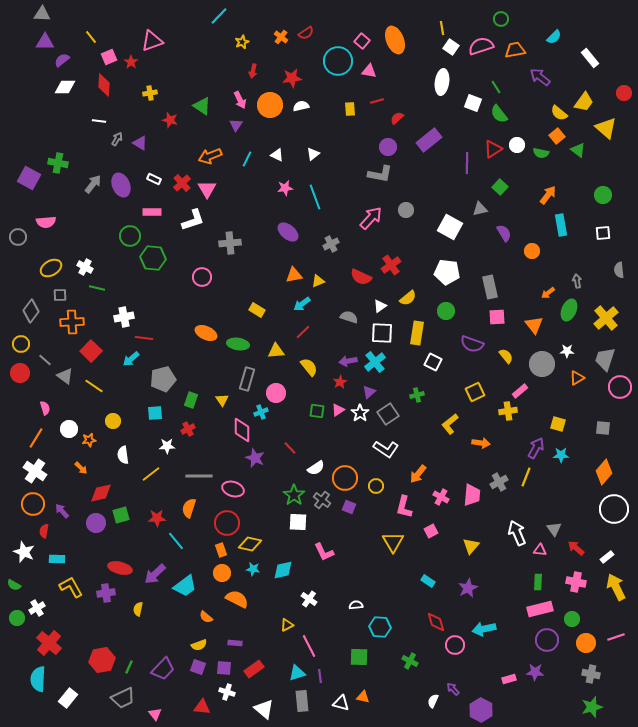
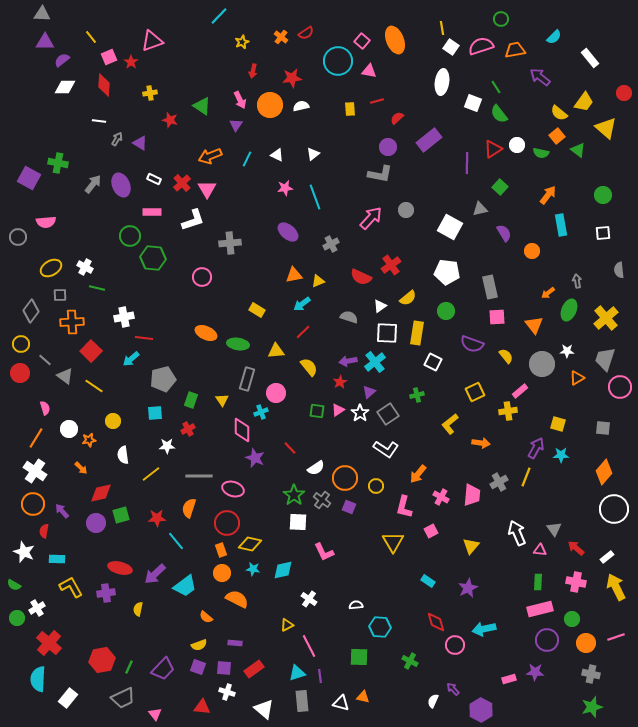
white square at (382, 333): moved 5 px right
